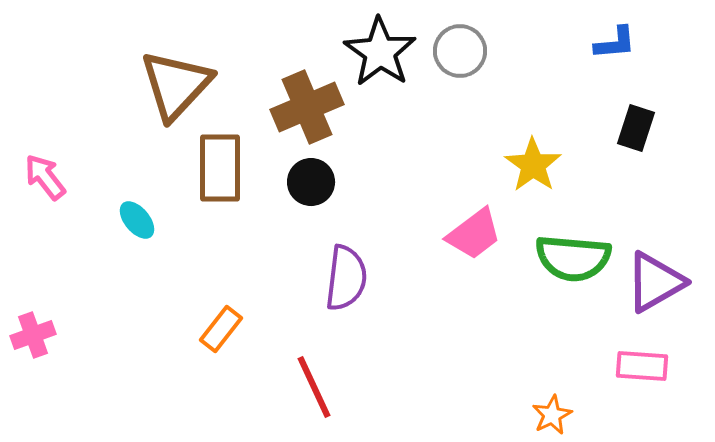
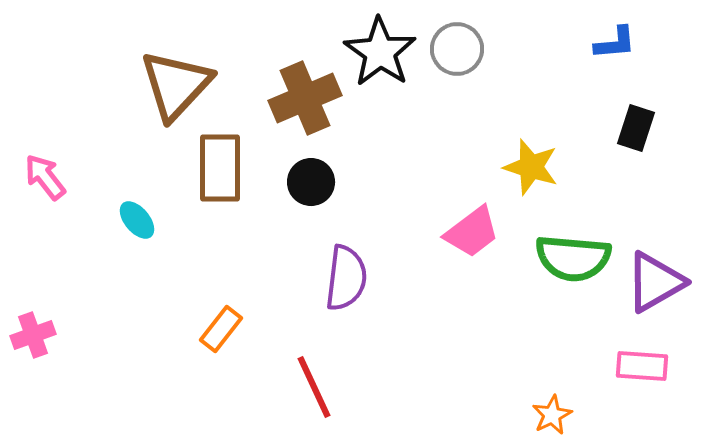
gray circle: moved 3 px left, 2 px up
brown cross: moved 2 px left, 9 px up
yellow star: moved 2 px left, 2 px down; rotated 18 degrees counterclockwise
pink trapezoid: moved 2 px left, 2 px up
